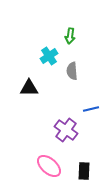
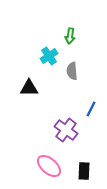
blue line: rotated 49 degrees counterclockwise
